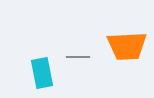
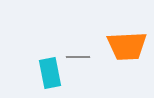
cyan rectangle: moved 8 px right
